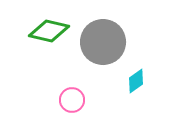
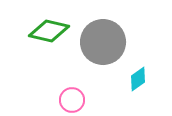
cyan diamond: moved 2 px right, 2 px up
